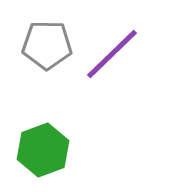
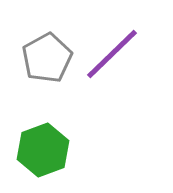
gray pentagon: moved 13 px down; rotated 30 degrees counterclockwise
